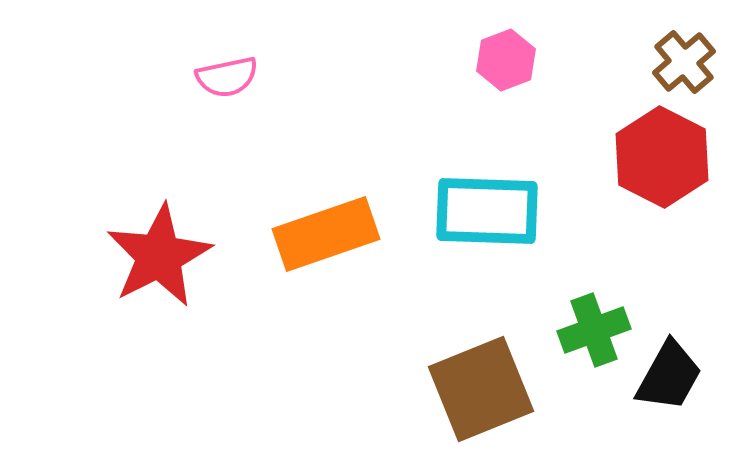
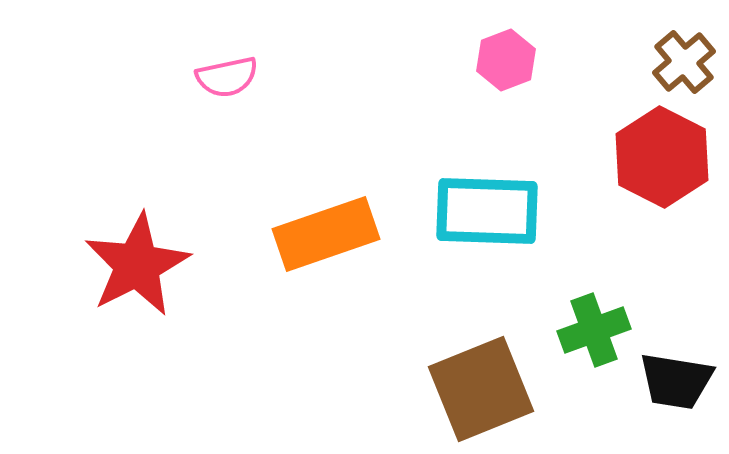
red star: moved 22 px left, 9 px down
black trapezoid: moved 7 px right, 5 px down; rotated 70 degrees clockwise
